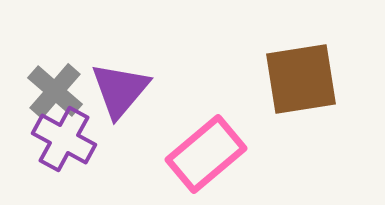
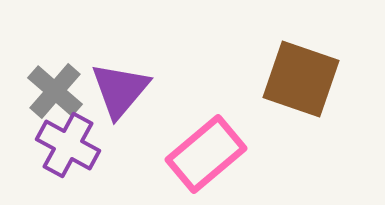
brown square: rotated 28 degrees clockwise
purple cross: moved 4 px right, 6 px down
